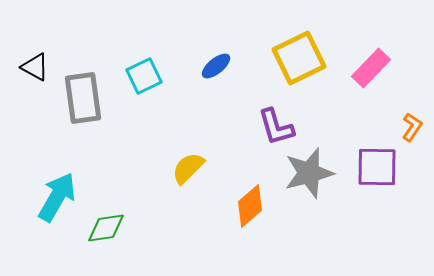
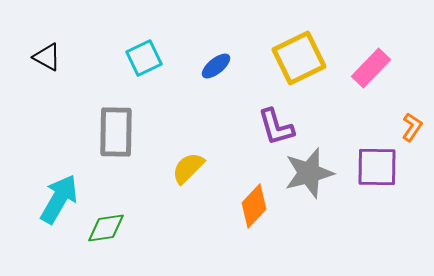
black triangle: moved 12 px right, 10 px up
cyan square: moved 18 px up
gray rectangle: moved 33 px right, 34 px down; rotated 9 degrees clockwise
cyan arrow: moved 2 px right, 2 px down
orange diamond: moved 4 px right; rotated 6 degrees counterclockwise
